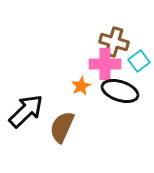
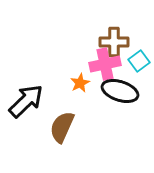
brown cross: rotated 16 degrees counterclockwise
pink cross: rotated 12 degrees counterclockwise
orange star: moved 1 px left, 3 px up
black arrow: moved 10 px up
